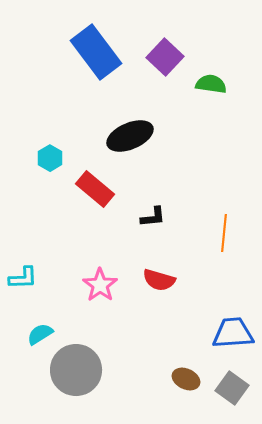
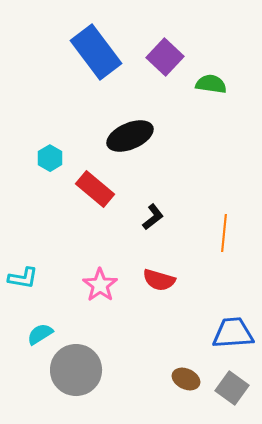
black L-shape: rotated 32 degrees counterclockwise
cyan L-shape: rotated 12 degrees clockwise
